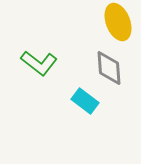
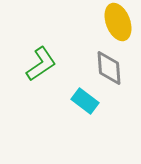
green L-shape: moved 2 px right, 1 px down; rotated 72 degrees counterclockwise
